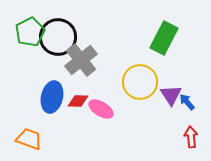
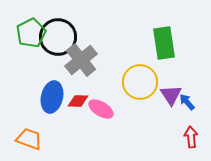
green pentagon: moved 1 px right, 1 px down
green rectangle: moved 5 px down; rotated 36 degrees counterclockwise
